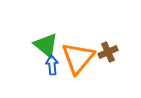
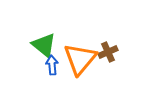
green triangle: moved 2 px left
orange triangle: moved 2 px right, 1 px down
